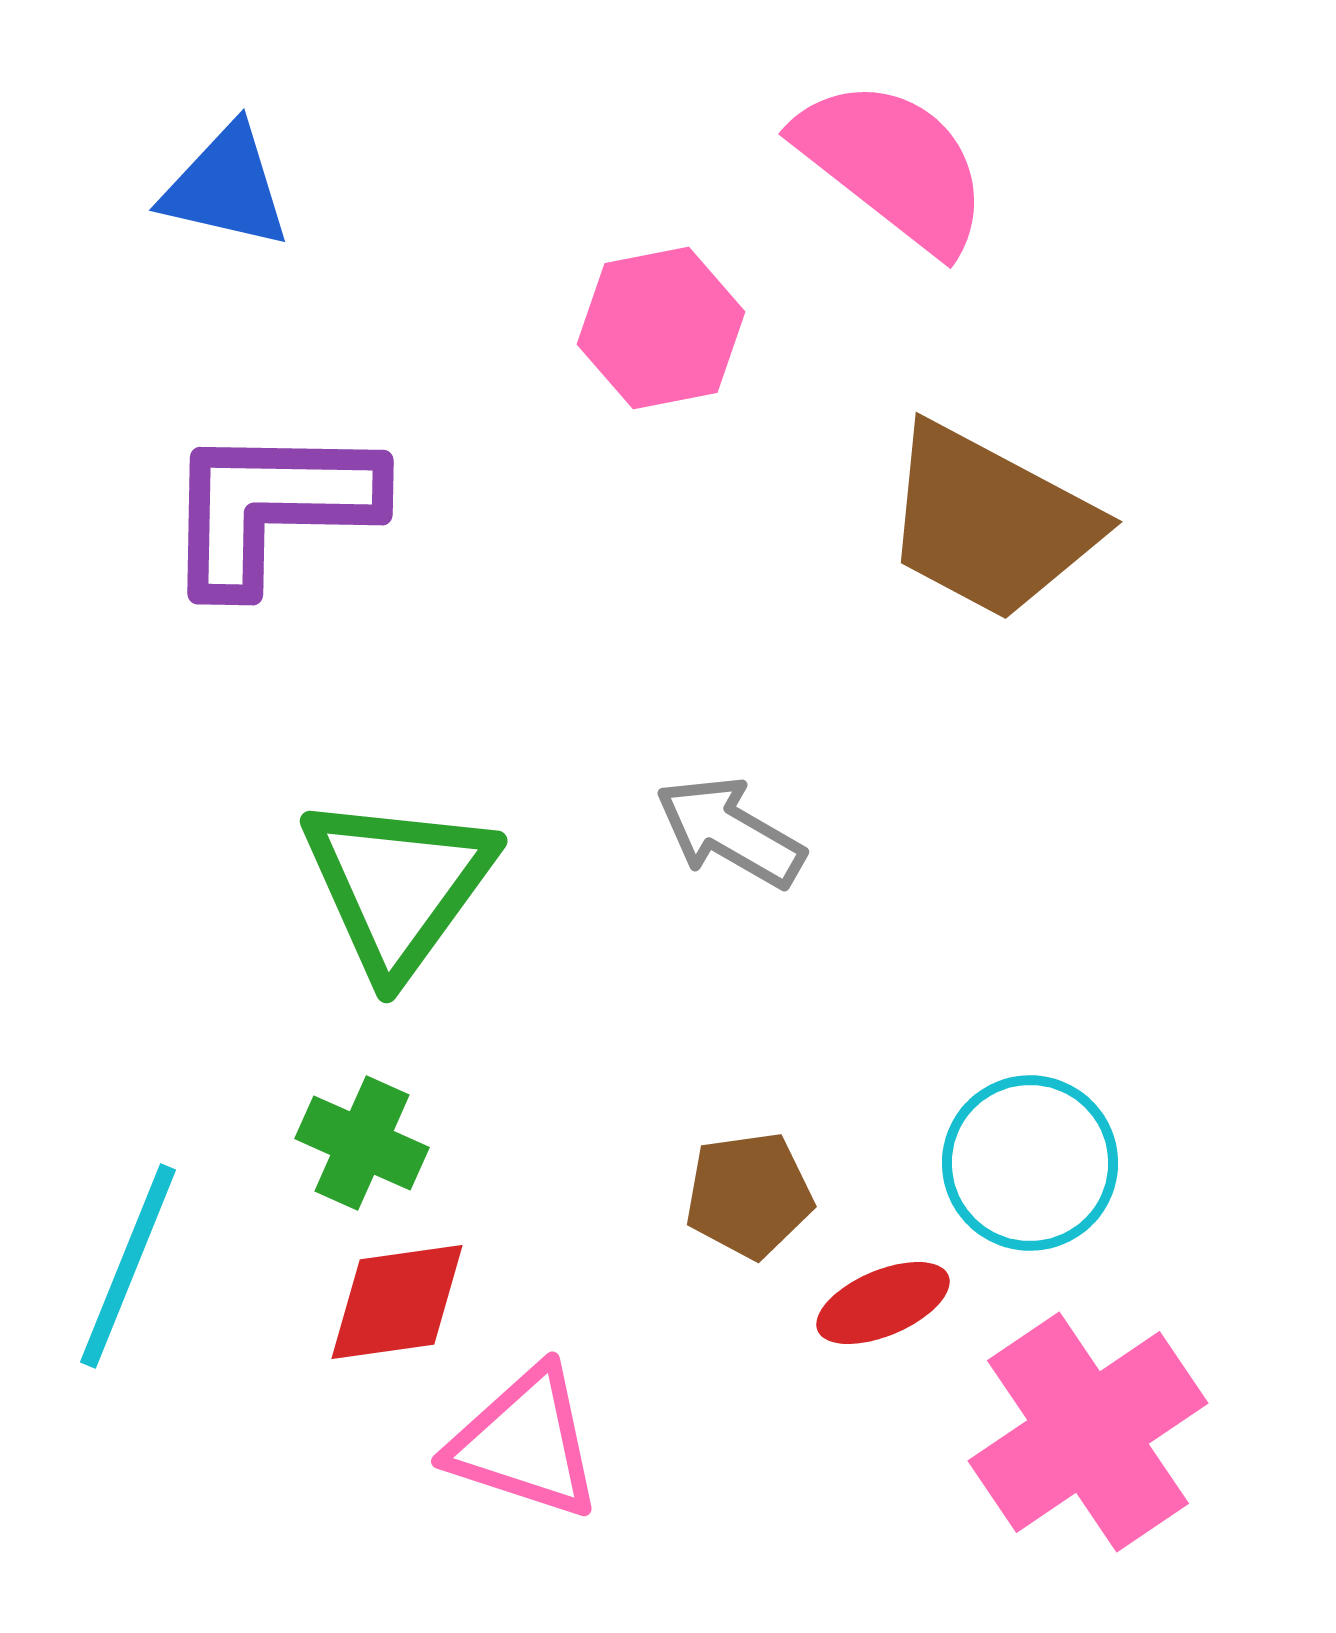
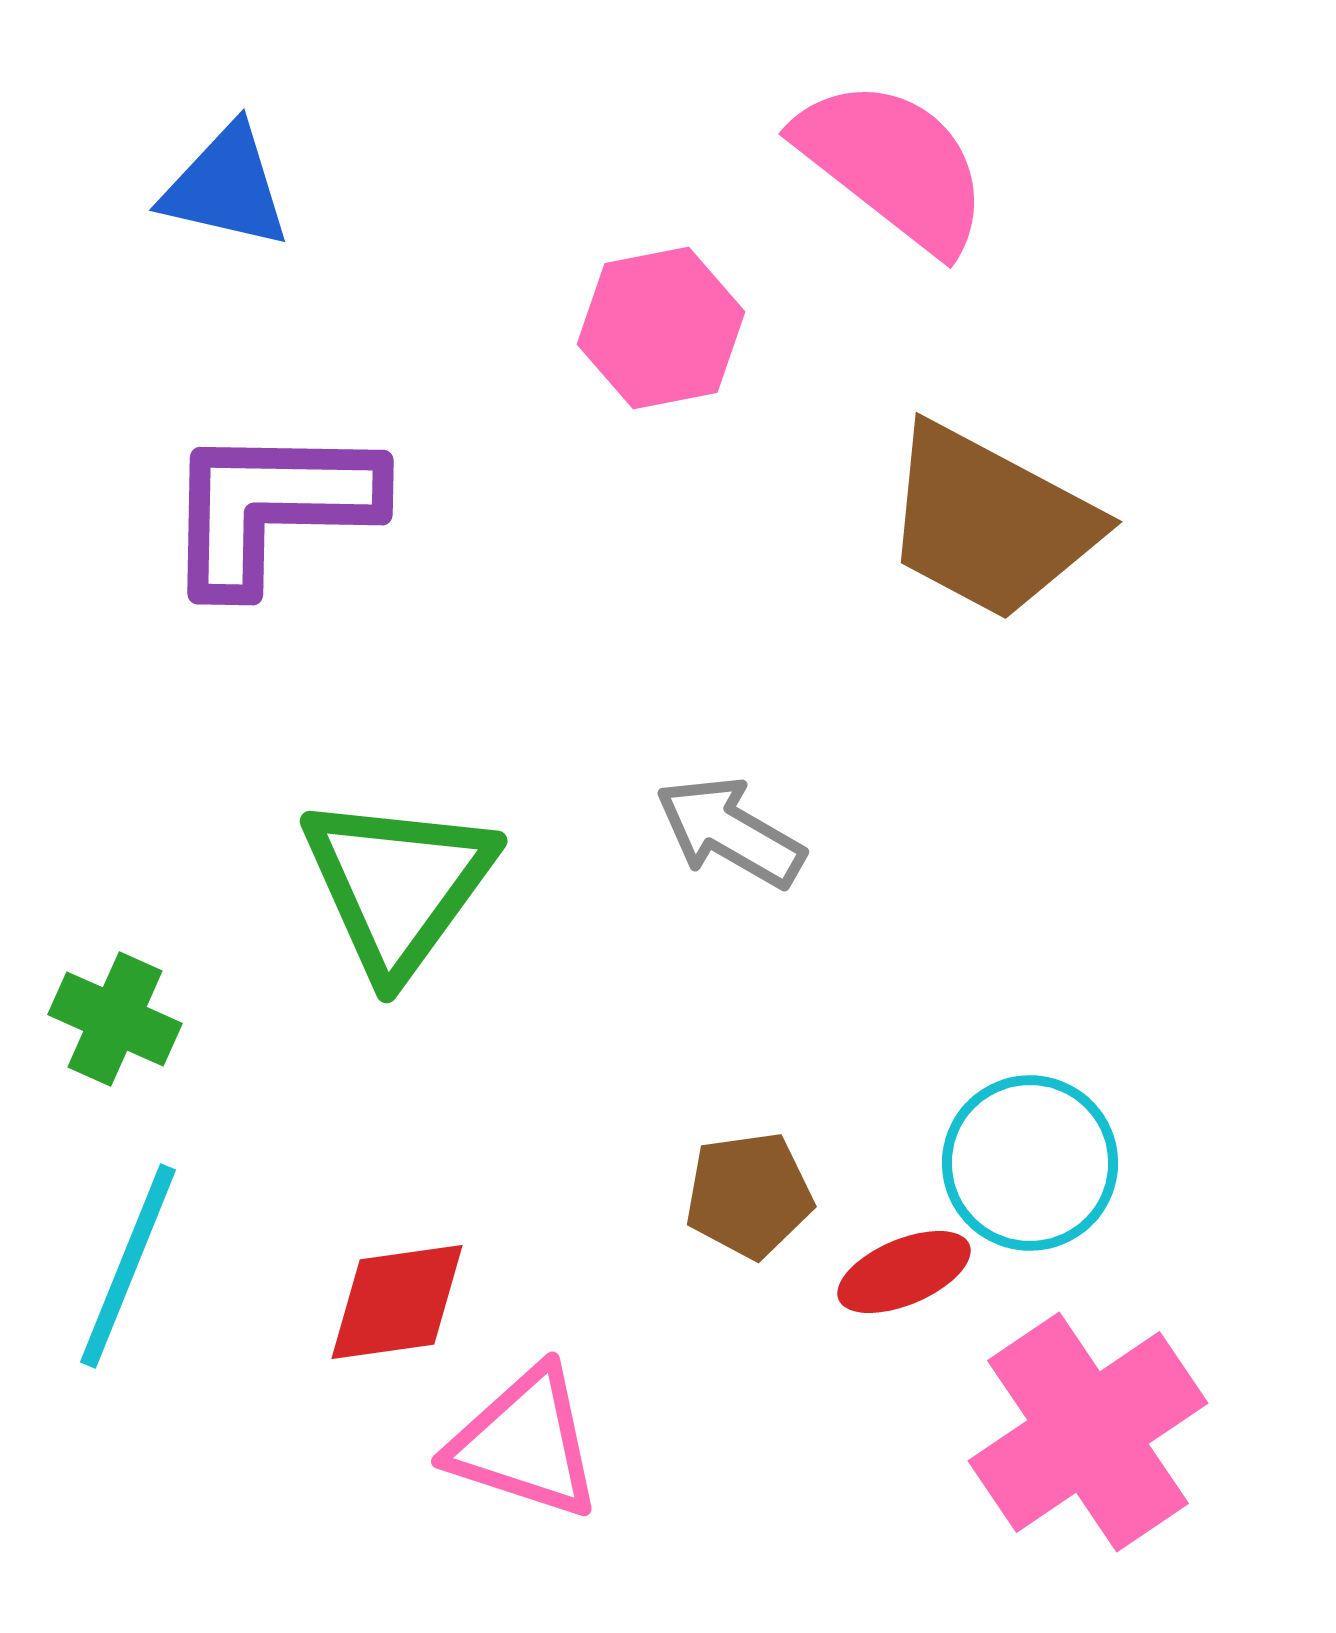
green cross: moved 247 px left, 124 px up
red ellipse: moved 21 px right, 31 px up
